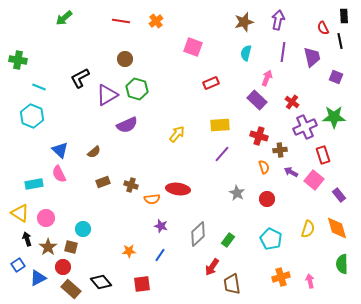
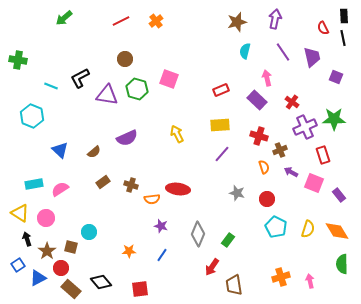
purple arrow at (278, 20): moved 3 px left, 1 px up
red line at (121, 21): rotated 36 degrees counterclockwise
brown star at (244, 22): moved 7 px left
black line at (340, 41): moved 3 px right, 3 px up
pink square at (193, 47): moved 24 px left, 32 px down
purple line at (283, 52): rotated 42 degrees counterclockwise
cyan semicircle at (246, 53): moved 1 px left, 2 px up
pink arrow at (267, 78): rotated 35 degrees counterclockwise
red rectangle at (211, 83): moved 10 px right, 7 px down
cyan line at (39, 87): moved 12 px right, 1 px up
purple triangle at (107, 95): rotated 40 degrees clockwise
green star at (334, 117): moved 2 px down
purple semicircle at (127, 125): moved 13 px down
yellow arrow at (177, 134): rotated 66 degrees counterclockwise
brown cross at (280, 150): rotated 16 degrees counterclockwise
pink semicircle at (59, 174): moved 1 px right, 15 px down; rotated 84 degrees clockwise
pink square at (314, 180): moved 3 px down; rotated 18 degrees counterclockwise
brown rectangle at (103, 182): rotated 16 degrees counterclockwise
gray star at (237, 193): rotated 14 degrees counterclockwise
orange diamond at (337, 228): moved 3 px down; rotated 15 degrees counterclockwise
cyan circle at (83, 229): moved 6 px right, 3 px down
gray diamond at (198, 234): rotated 25 degrees counterclockwise
cyan pentagon at (271, 239): moved 5 px right, 12 px up
brown star at (48, 247): moved 1 px left, 4 px down
blue line at (160, 255): moved 2 px right
red circle at (63, 267): moved 2 px left, 1 px down
red square at (142, 284): moved 2 px left, 5 px down
brown trapezoid at (232, 284): moved 2 px right, 1 px down
